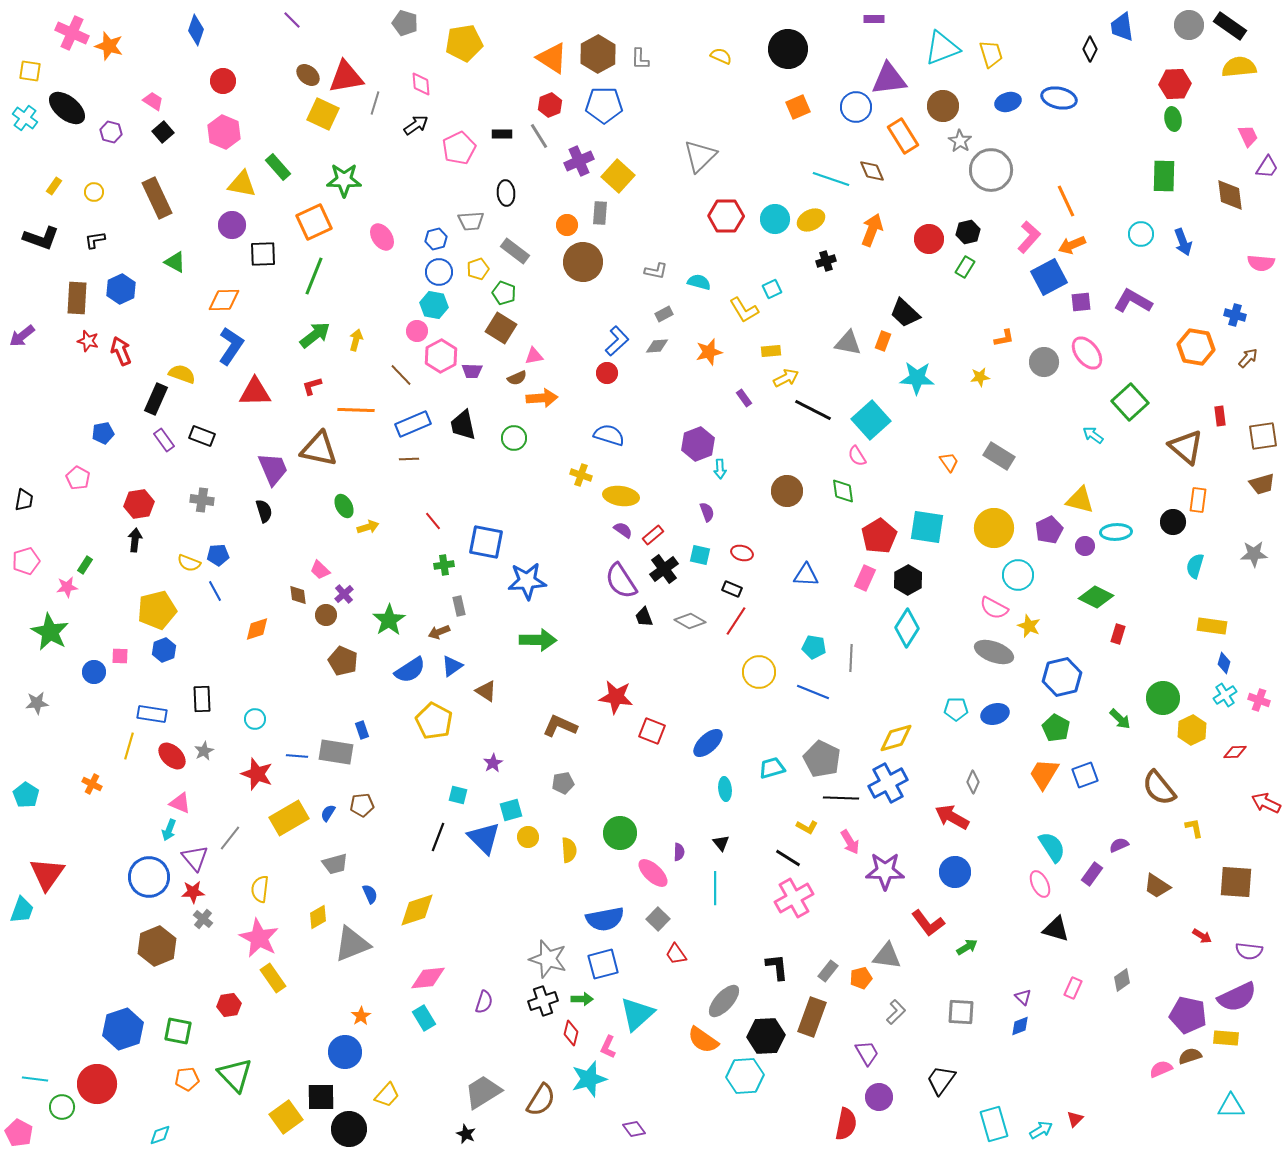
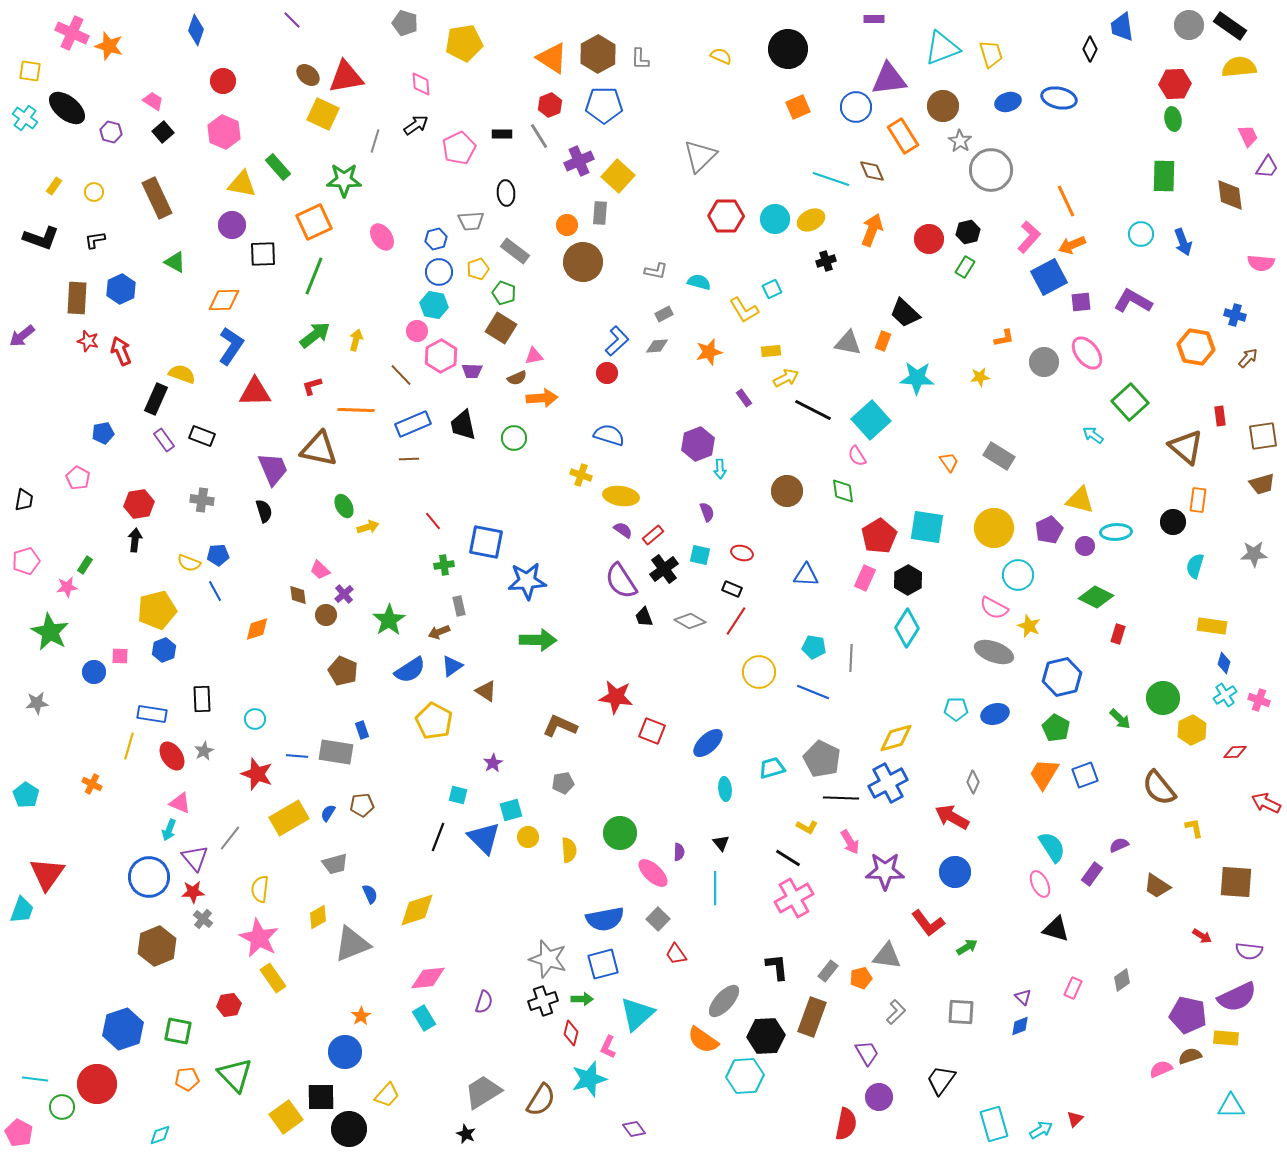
gray line at (375, 103): moved 38 px down
brown pentagon at (343, 661): moved 10 px down
red ellipse at (172, 756): rotated 12 degrees clockwise
